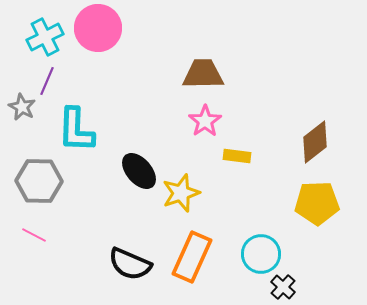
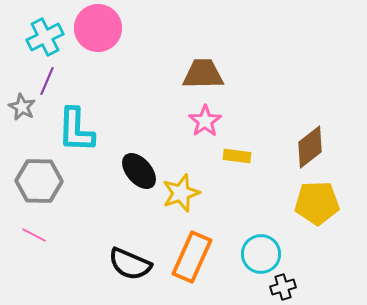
brown diamond: moved 5 px left, 5 px down
black cross: rotated 30 degrees clockwise
